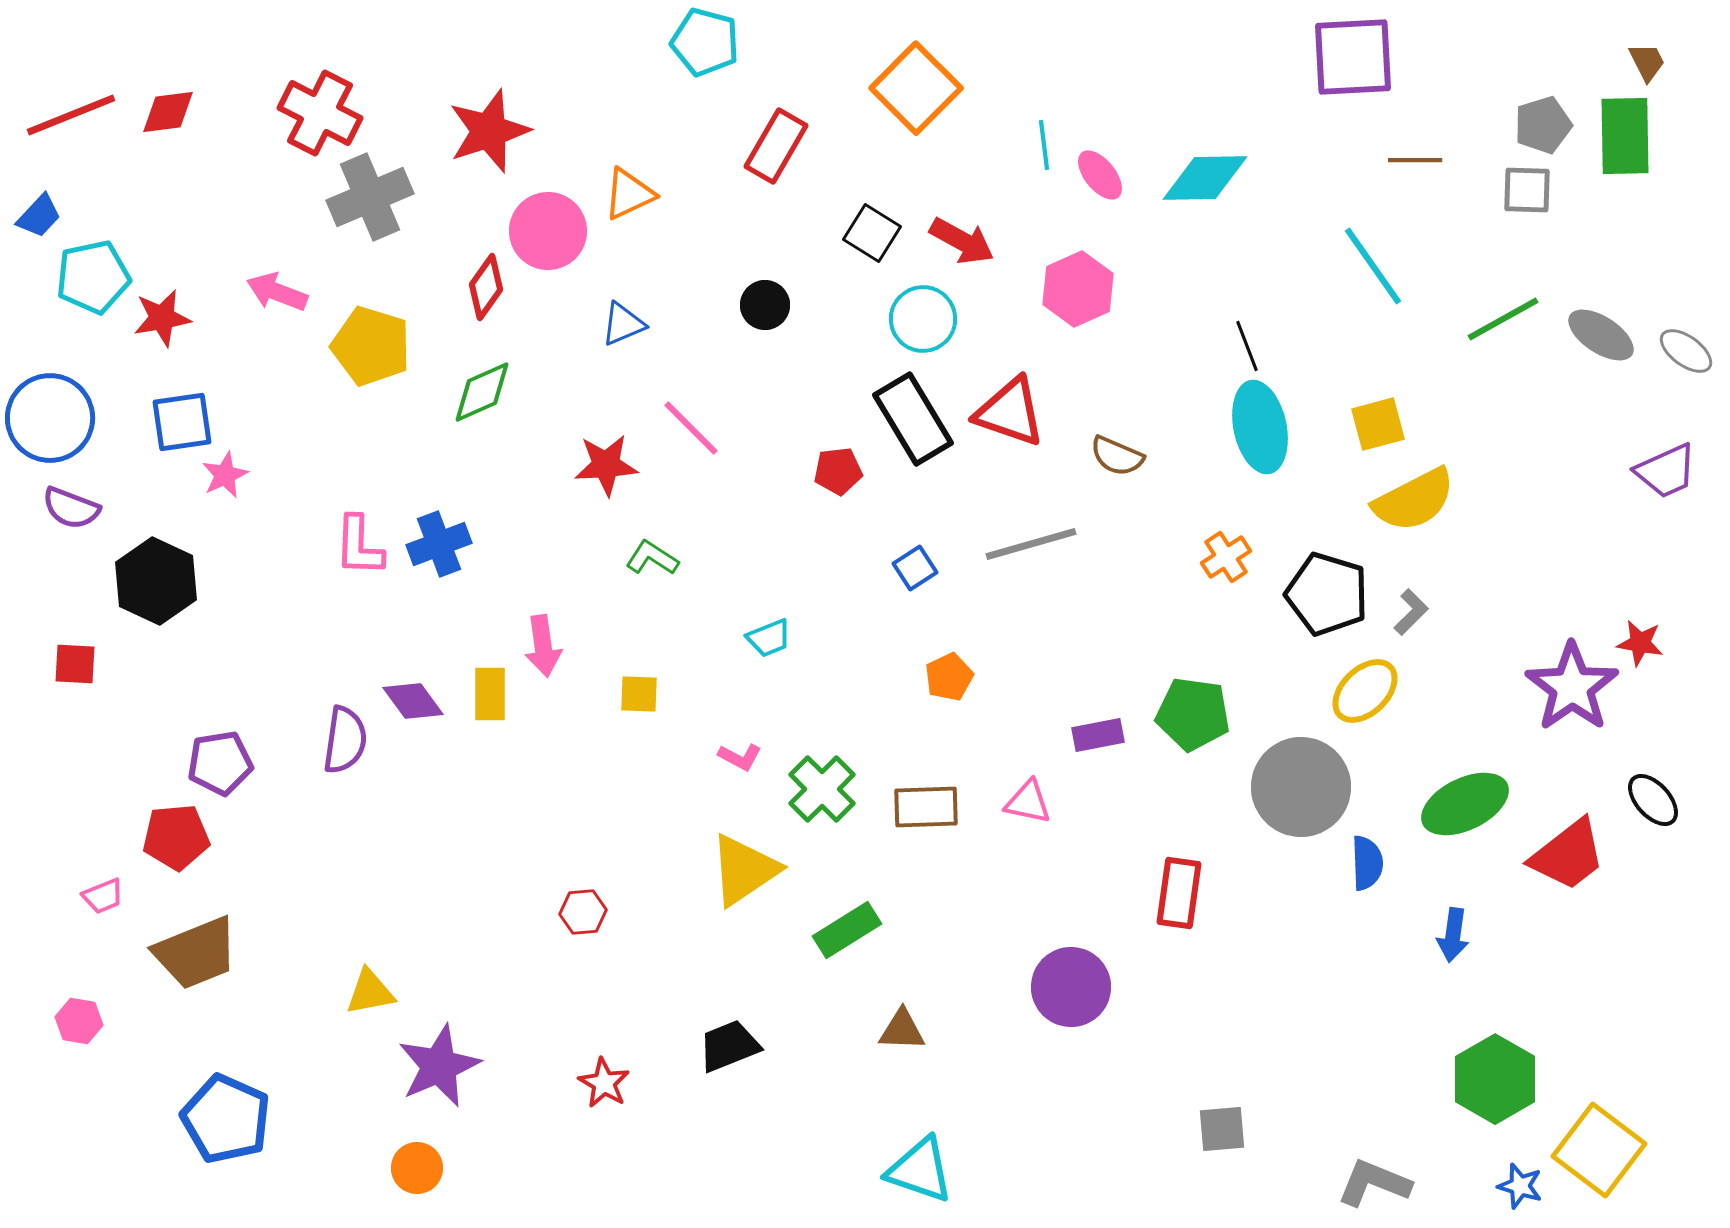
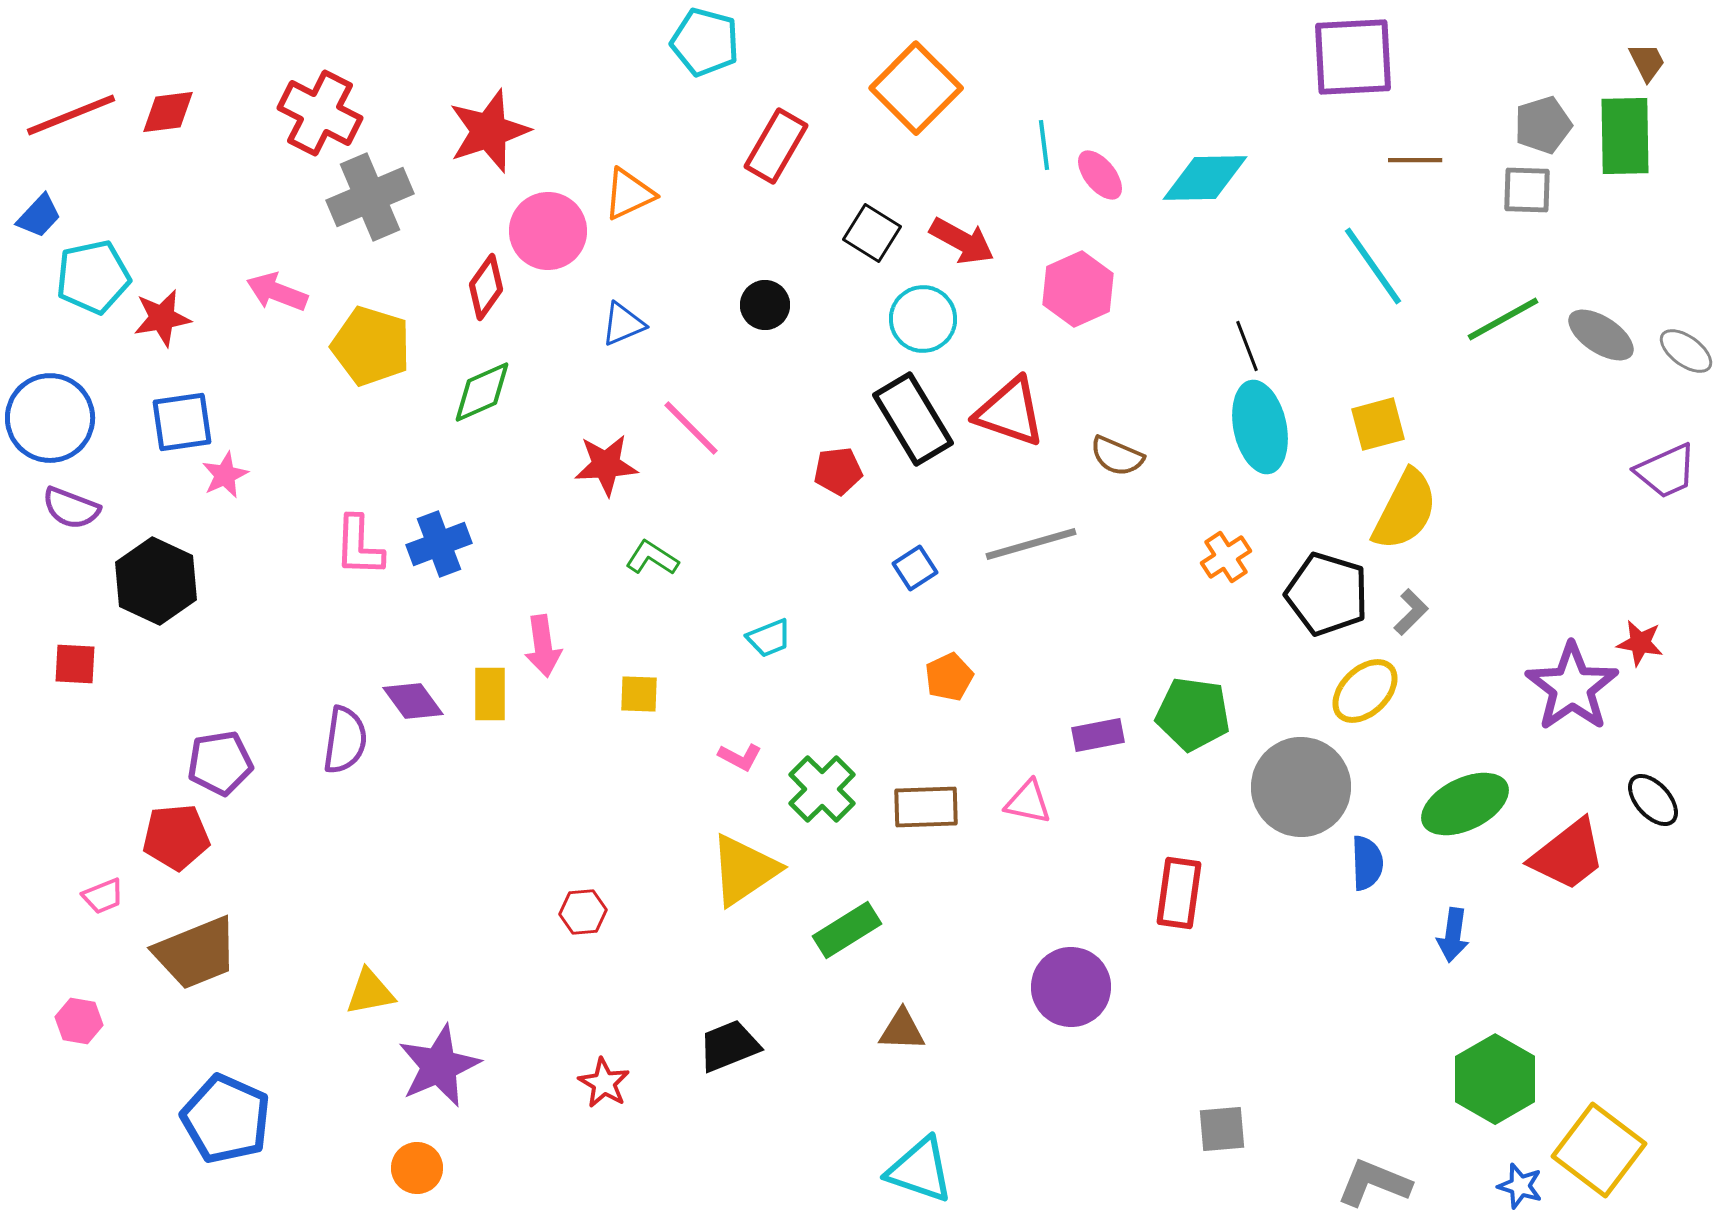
yellow semicircle at (1414, 500): moved 9 px left, 10 px down; rotated 36 degrees counterclockwise
